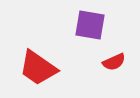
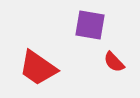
red semicircle: rotated 70 degrees clockwise
